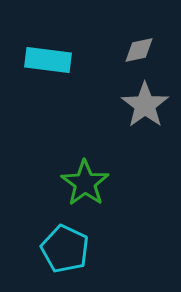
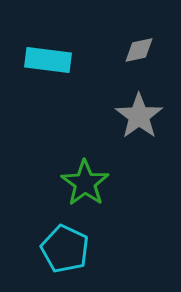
gray star: moved 6 px left, 11 px down
